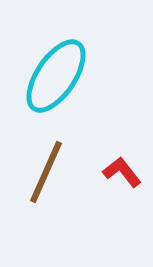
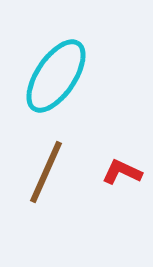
red L-shape: rotated 27 degrees counterclockwise
